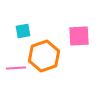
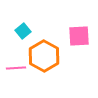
cyan square: rotated 28 degrees counterclockwise
orange hexagon: rotated 12 degrees counterclockwise
